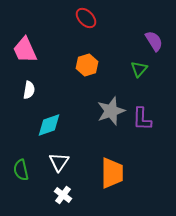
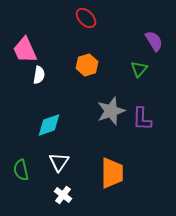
white semicircle: moved 10 px right, 15 px up
